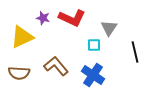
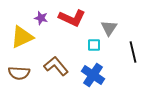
purple star: moved 2 px left
black line: moved 2 px left
